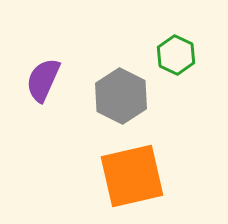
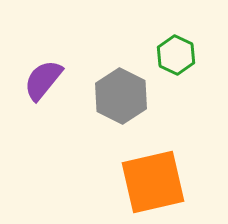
purple semicircle: rotated 15 degrees clockwise
orange square: moved 21 px right, 6 px down
